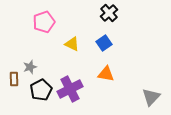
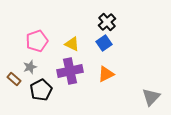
black cross: moved 2 px left, 9 px down
pink pentagon: moved 7 px left, 19 px down
orange triangle: rotated 36 degrees counterclockwise
brown rectangle: rotated 48 degrees counterclockwise
purple cross: moved 18 px up; rotated 15 degrees clockwise
